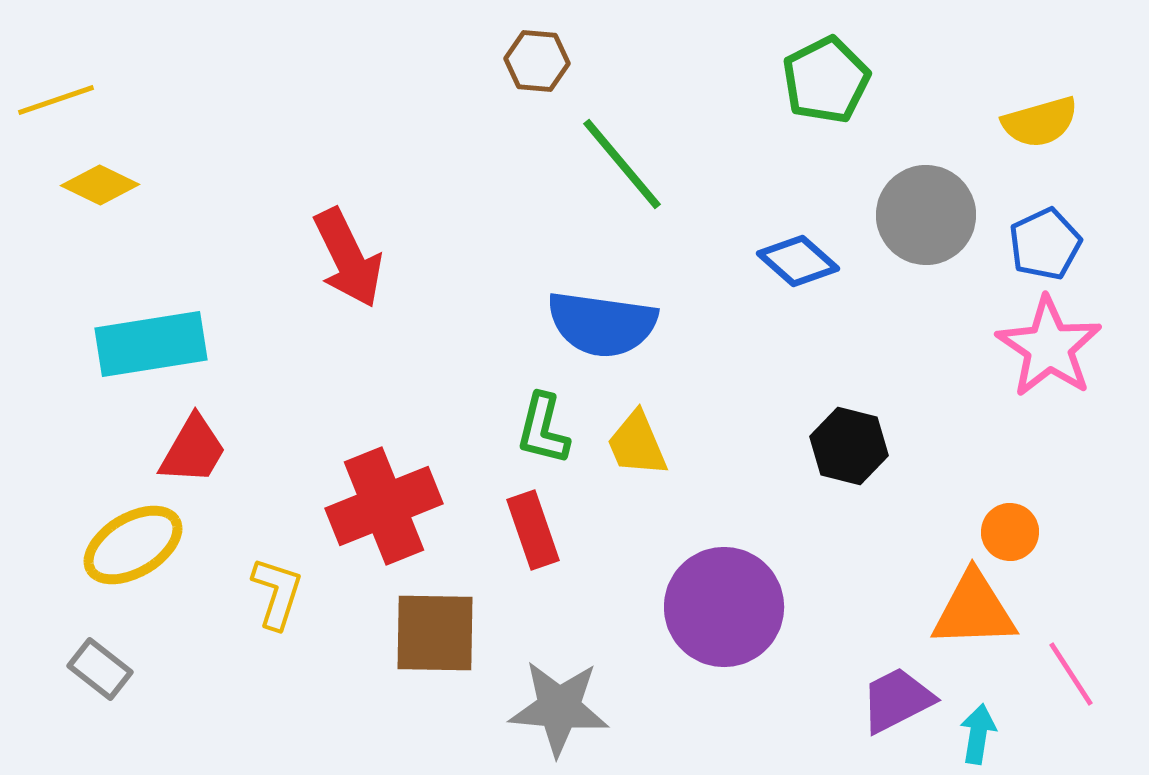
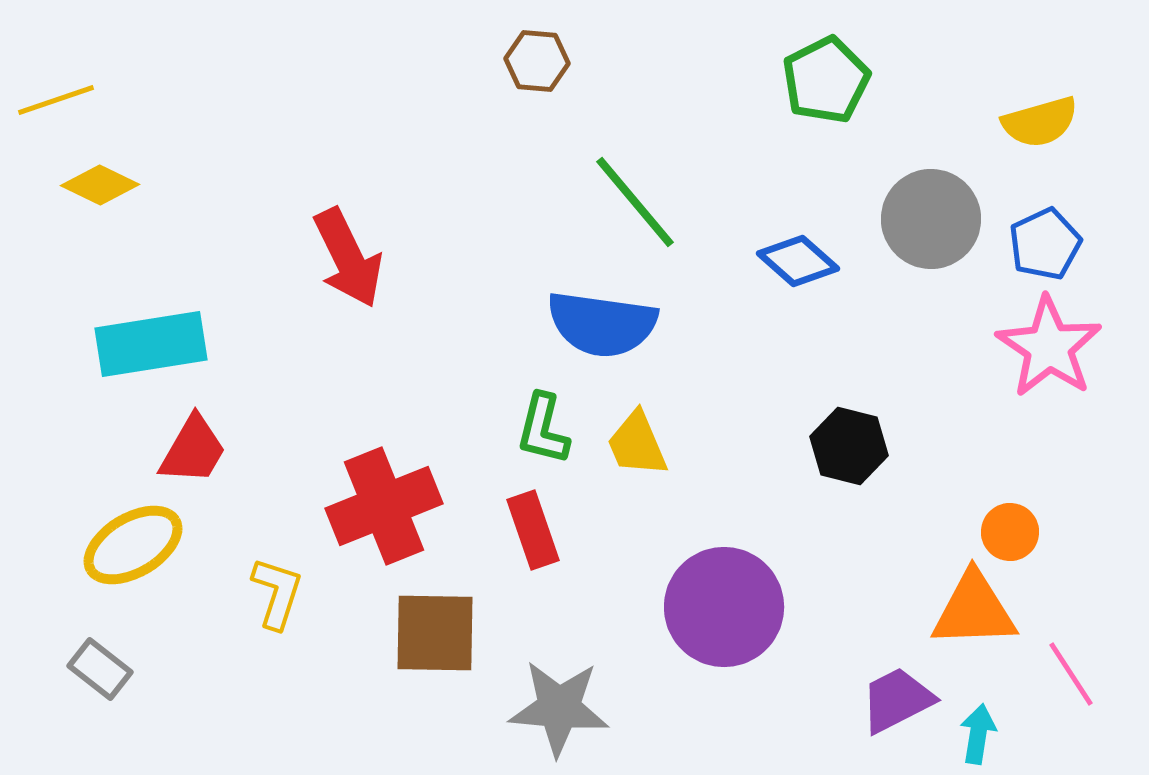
green line: moved 13 px right, 38 px down
gray circle: moved 5 px right, 4 px down
